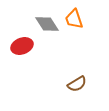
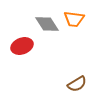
orange trapezoid: rotated 65 degrees counterclockwise
